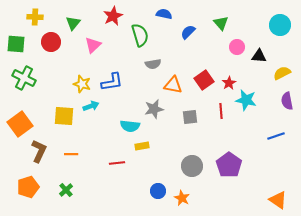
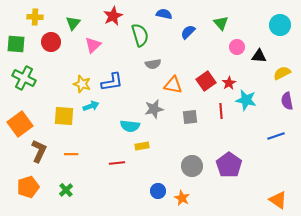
red square at (204, 80): moved 2 px right, 1 px down
